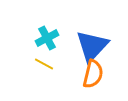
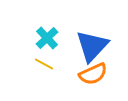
cyan cross: rotated 15 degrees counterclockwise
orange semicircle: rotated 52 degrees clockwise
